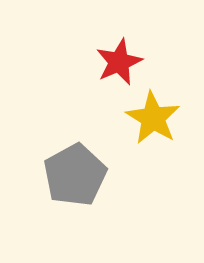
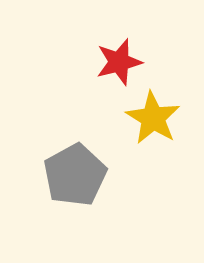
red star: rotated 9 degrees clockwise
